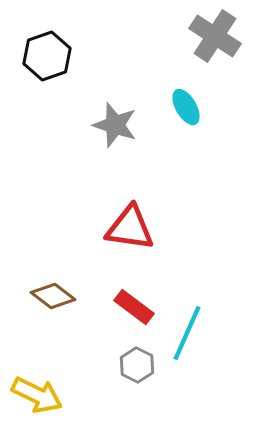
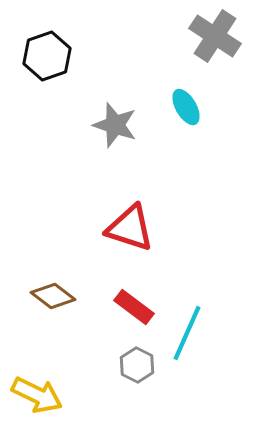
red triangle: rotated 10 degrees clockwise
